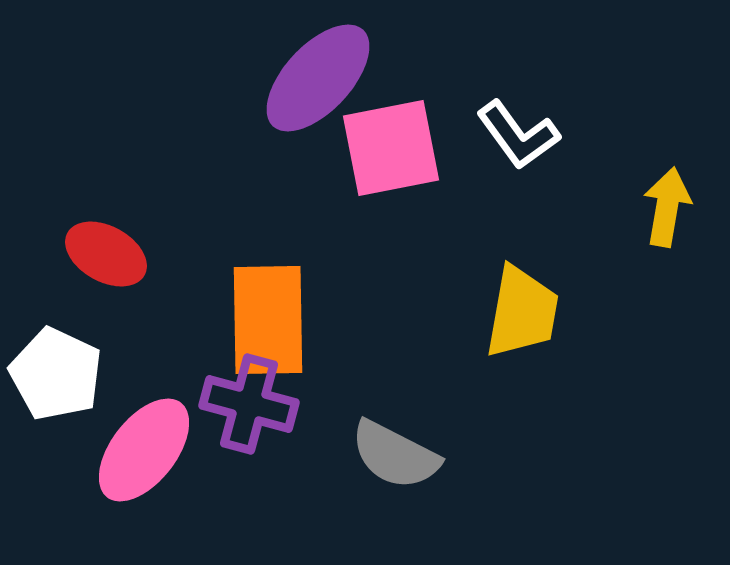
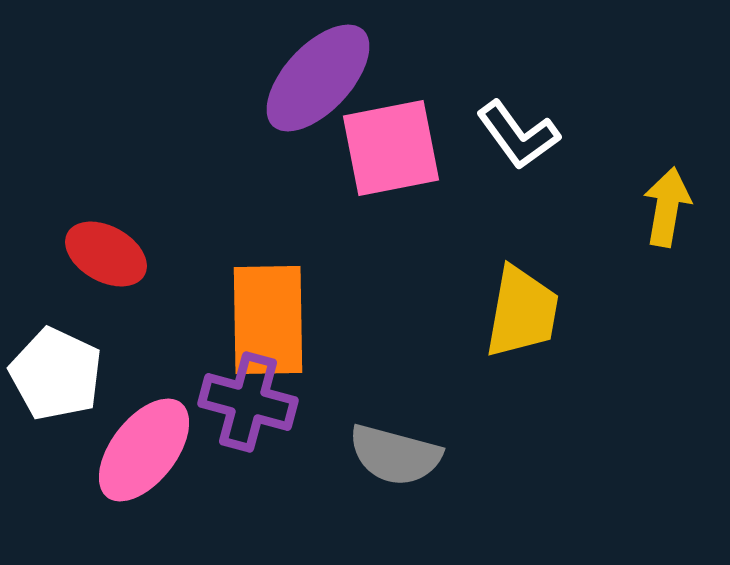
purple cross: moved 1 px left, 2 px up
gray semicircle: rotated 12 degrees counterclockwise
